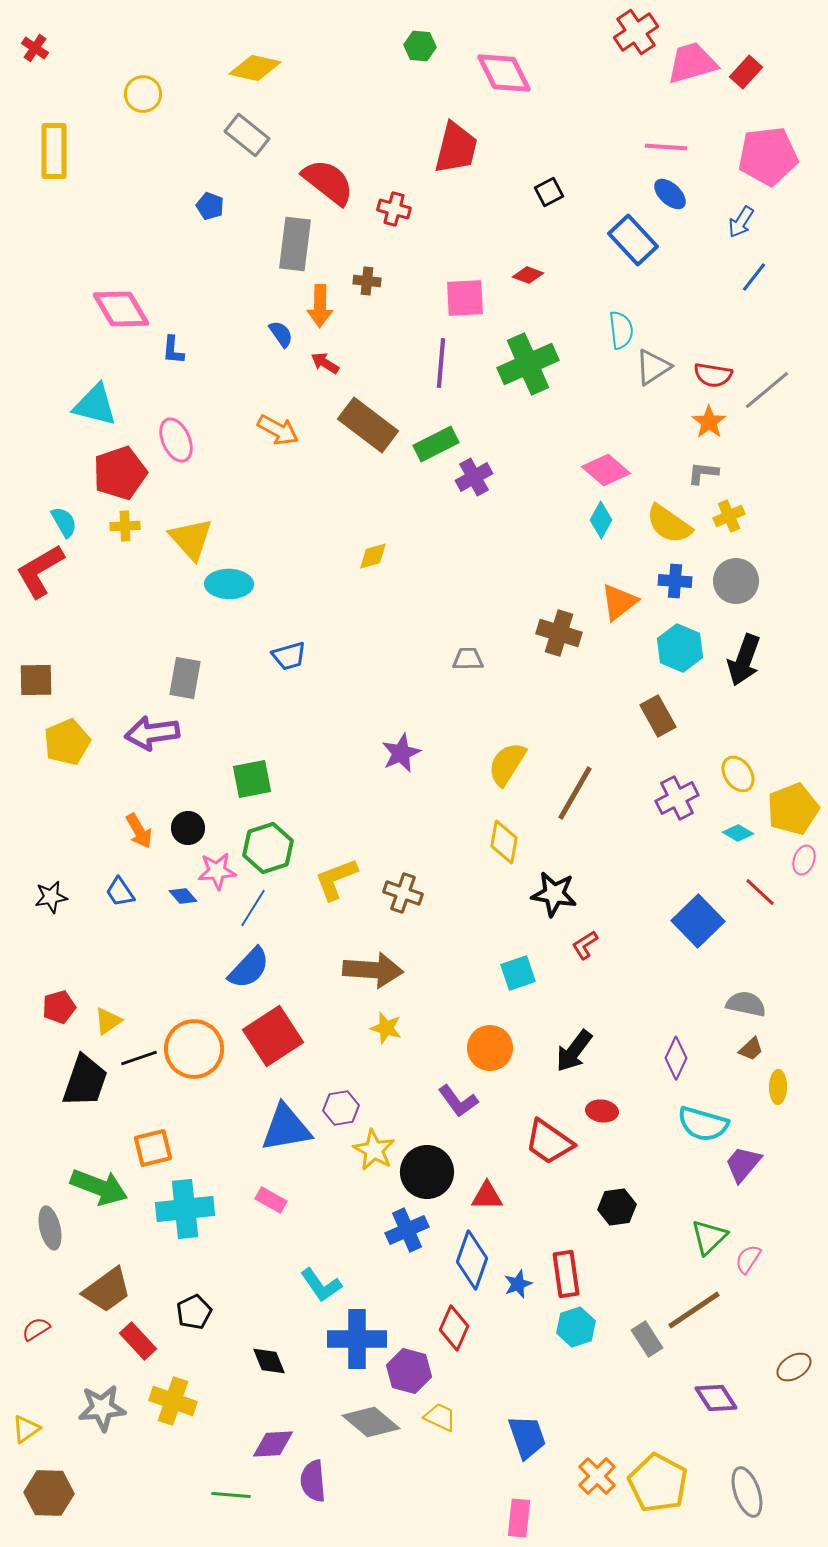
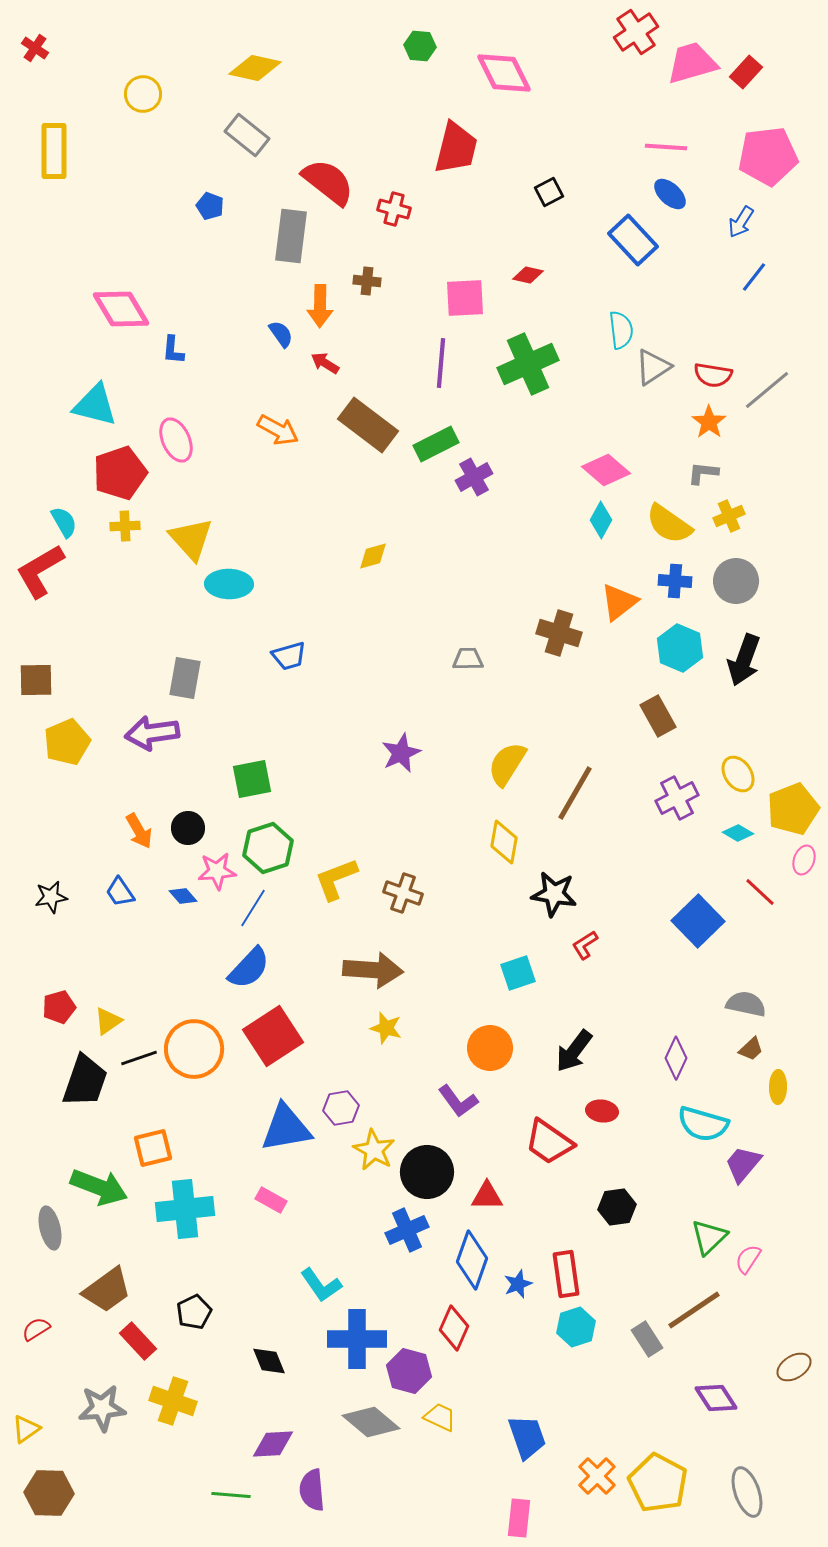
gray rectangle at (295, 244): moved 4 px left, 8 px up
red diamond at (528, 275): rotated 8 degrees counterclockwise
purple semicircle at (313, 1481): moved 1 px left, 9 px down
